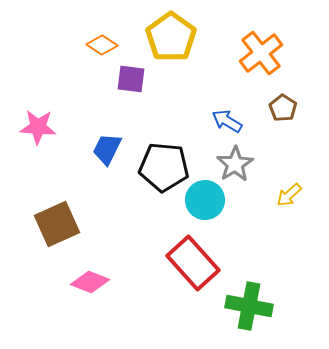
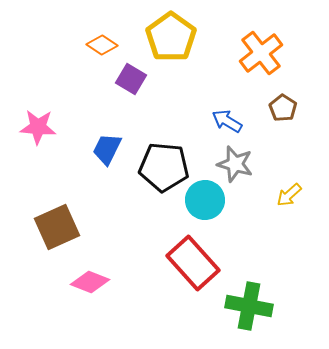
purple square: rotated 24 degrees clockwise
gray star: rotated 24 degrees counterclockwise
brown square: moved 3 px down
